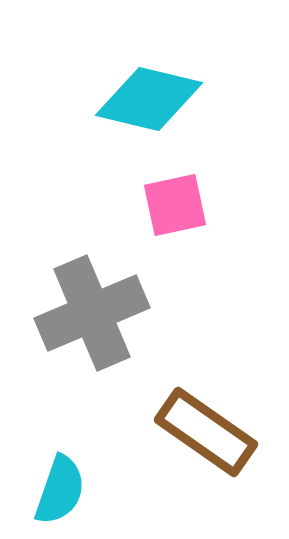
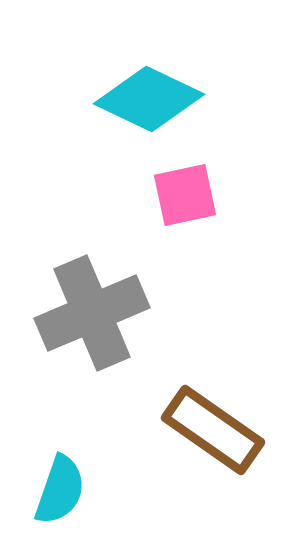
cyan diamond: rotated 12 degrees clockwise
pink square: moved 10 px right, 10 px up
brown rectangle: moved 7 px right, 2 px up
